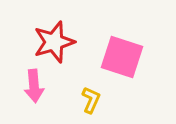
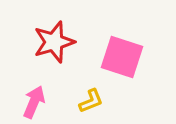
pink arrow: moved 16 px down; rotated 152 degrees counterclockwise
yellow L-shape: moved 1 px down; rotated 44 degrees clockwise
